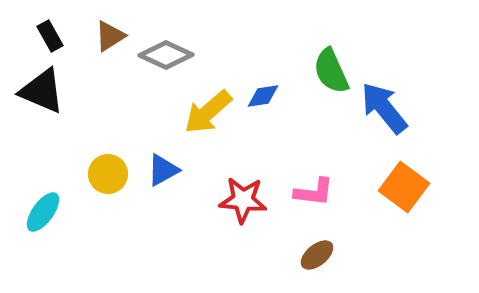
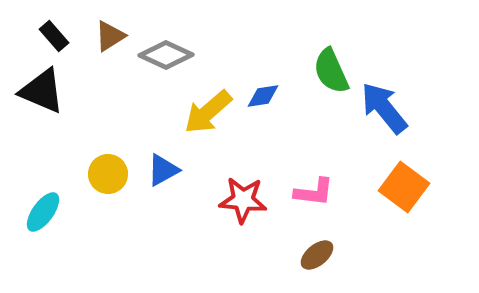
black rectangle: moved 4 px right; rotated 12 degrees counterclockwise
